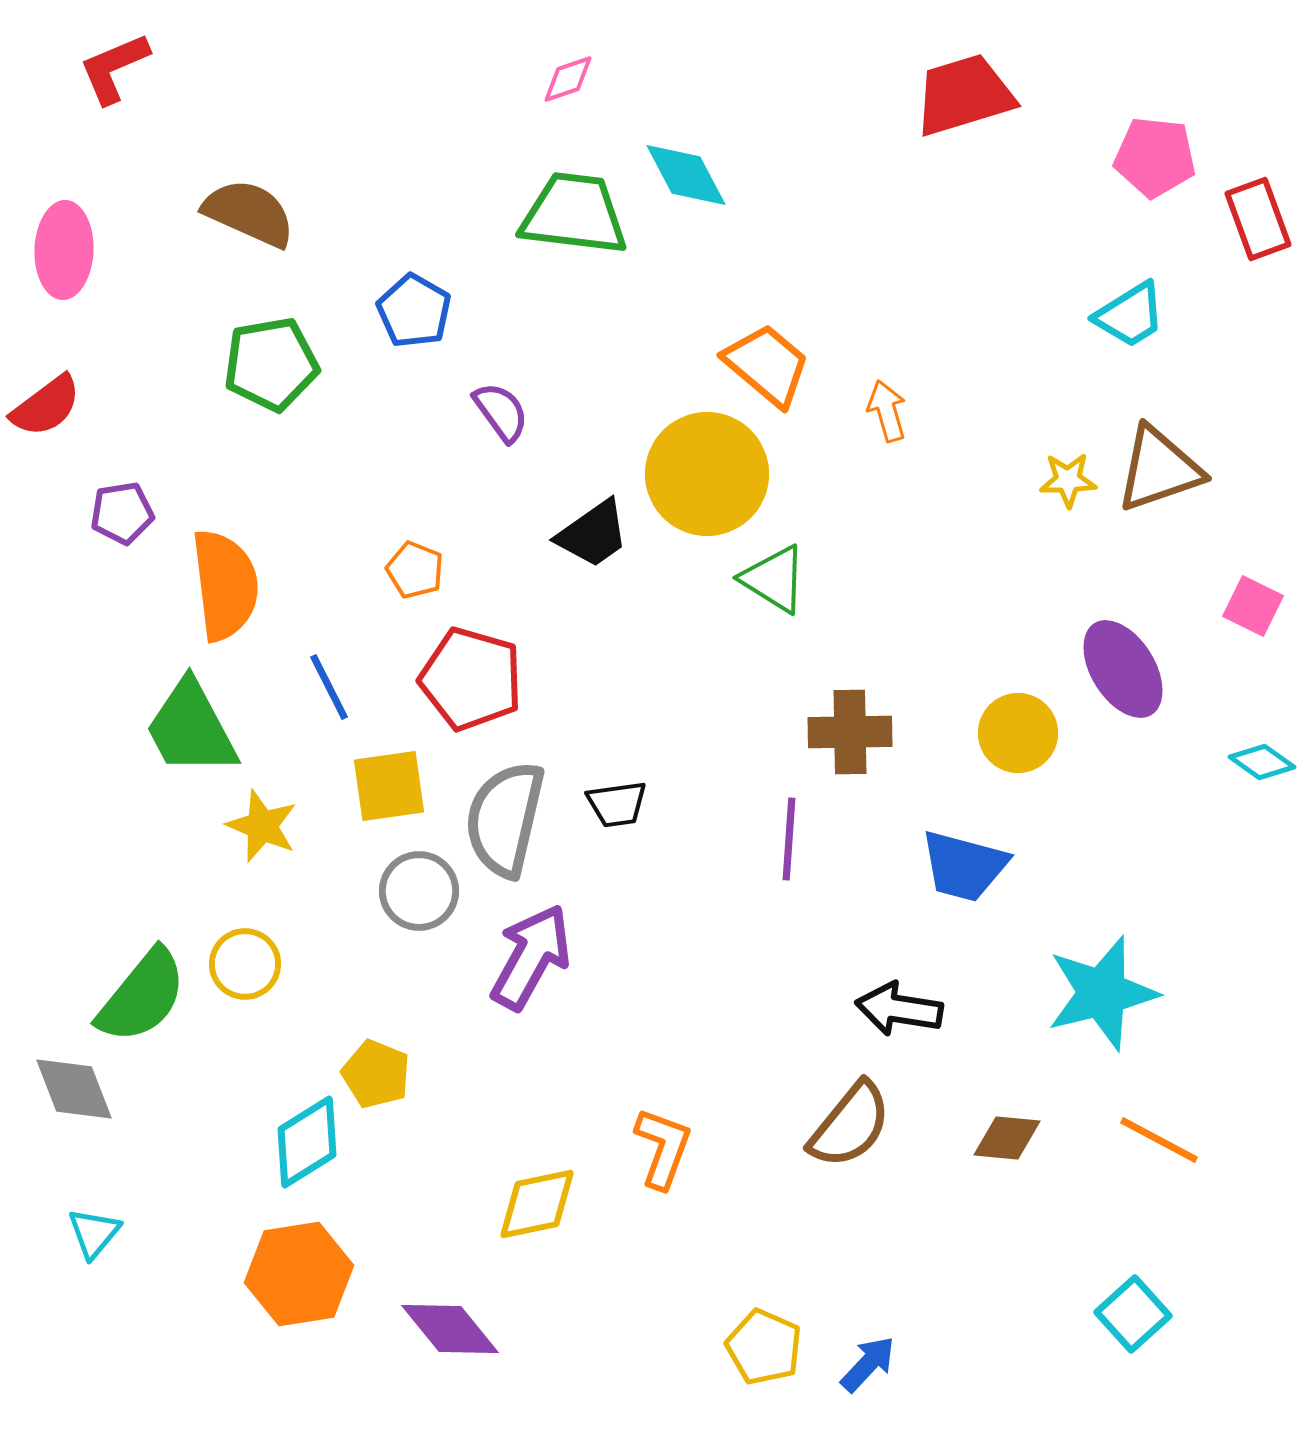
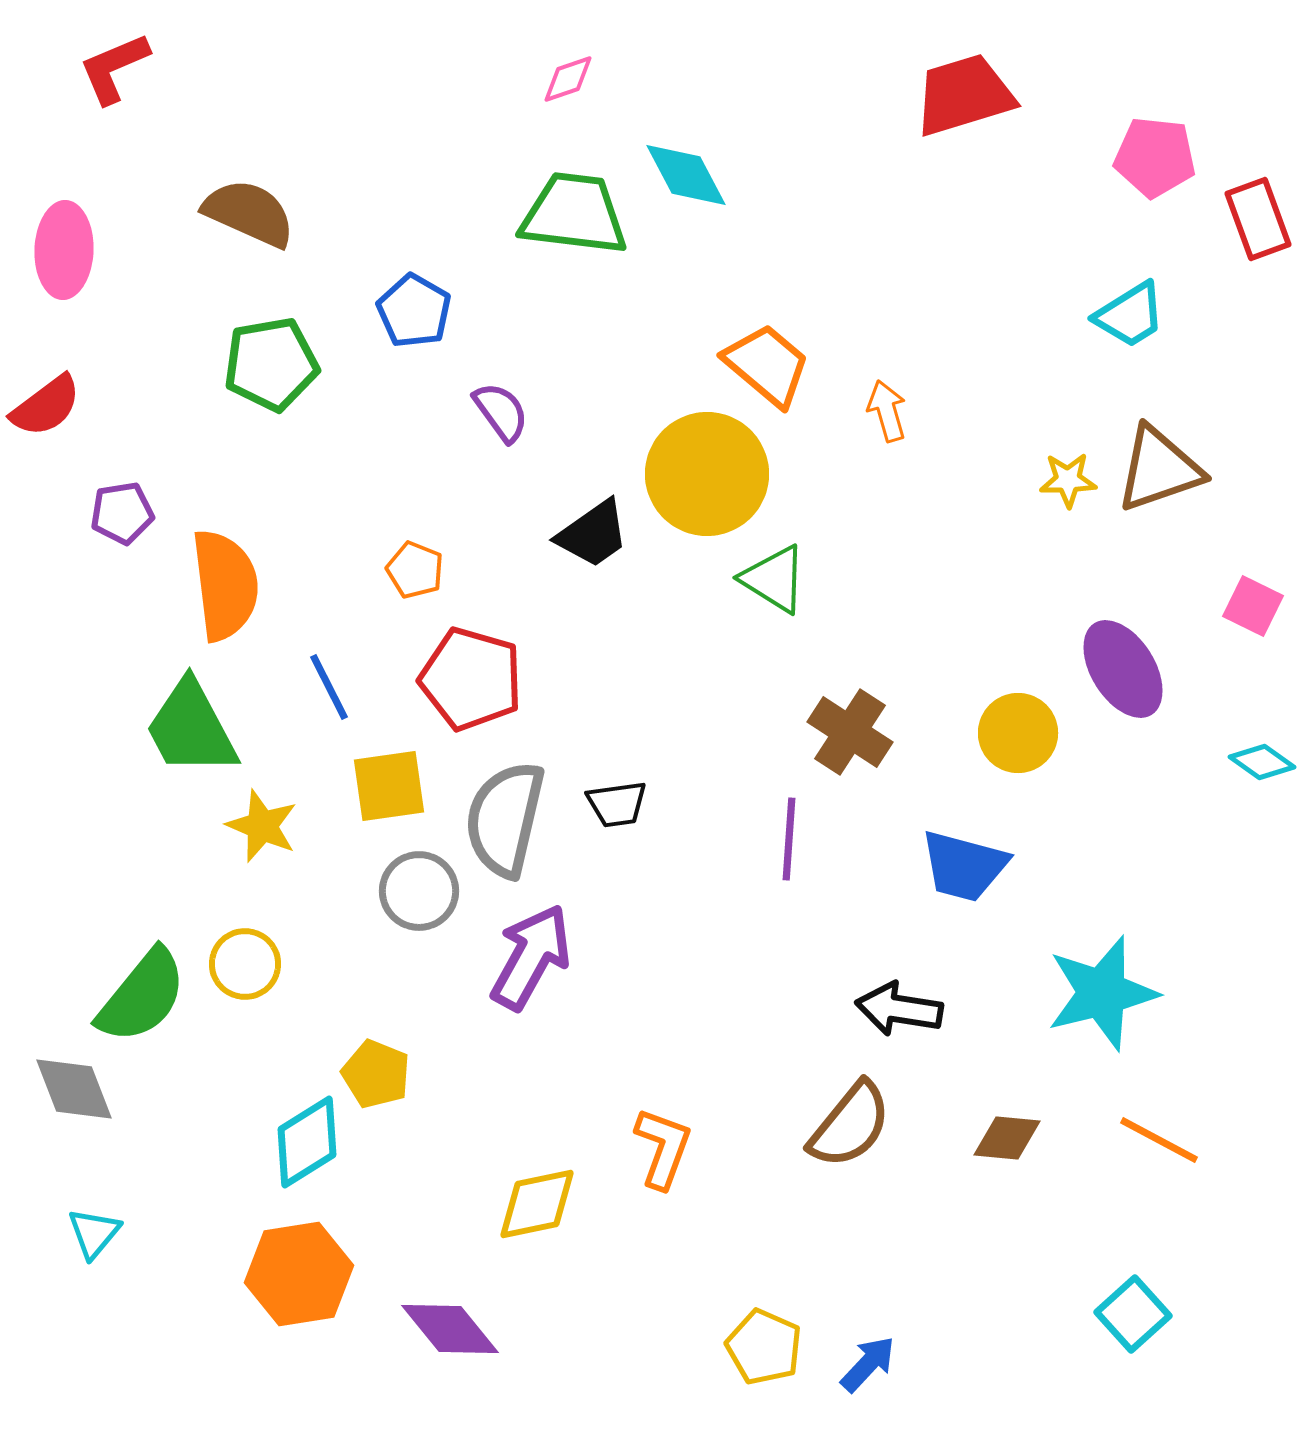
brown cross at (850, 732): rotated 34 degrees clockwise
